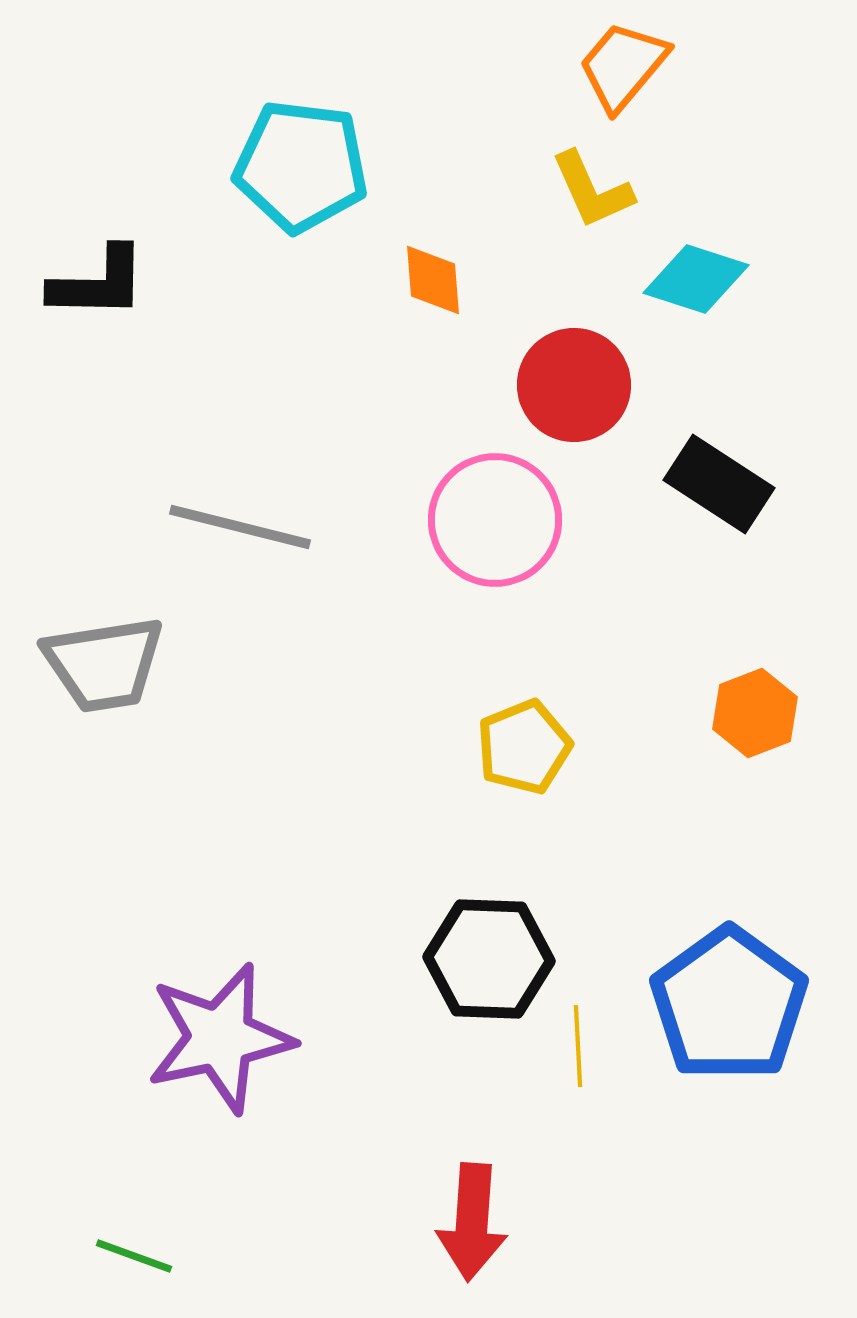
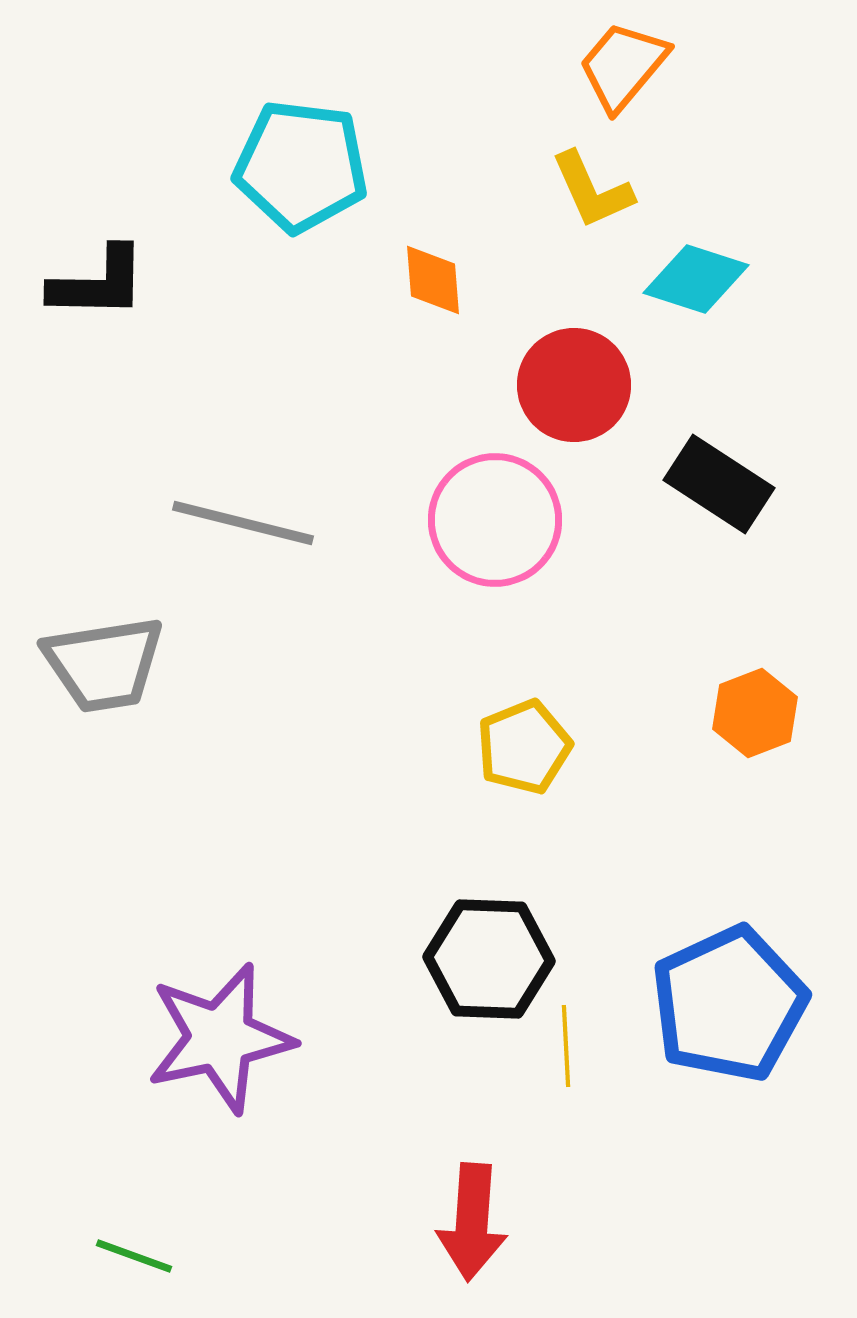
gray line: moved 3 px right, 4 px up
blue pentagon: rotated 11 degrees clockwise
yellow line: moved 12 px left
